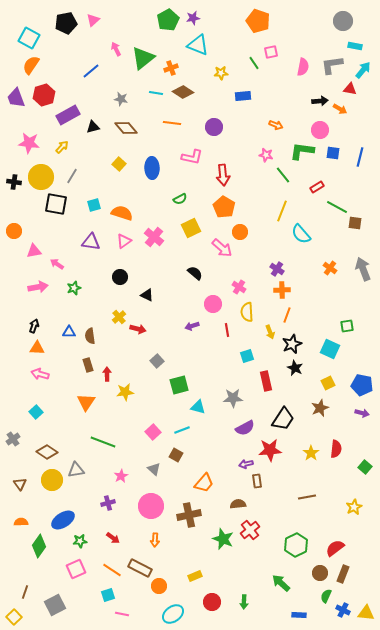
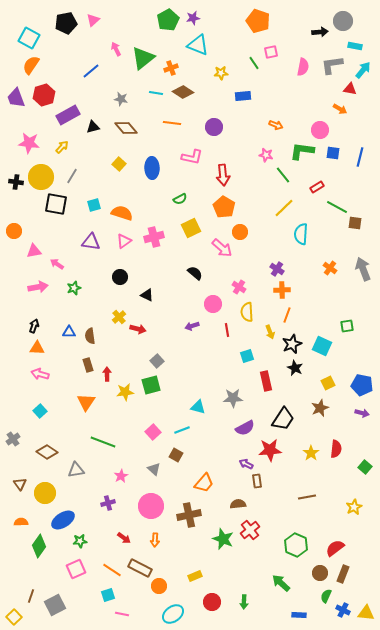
black arrow at (320, 101): moved 69 px up
black cross at (14, 182): moved 2 px right
yellow line at (282, 211): moved 2 px right, 3 px up; rotated 25 degrees clockwise
cyan semicircle at (301, 234): rotated 45 degrees clockwise
pink cross at (154, 237): rotated 36 degrees clockwise
cyan square at (330, 349): moved 8 px left, 3 px up
green square at (179, 385): moved 28 px left
cyan square at (36, 412): moved 4 px right, 1 px up
purple arrow at (246, 464): rotated 40 degrees clockwise
yellow circle at (52, 480): moved 7 px left, 13 px down
red arrow at (113, 538): moved 11 px right
green hexagon at (296, 545): rotated 10 degrees counterclockwise
brown line at (25, 592): moved 6 px right, 4 px down
